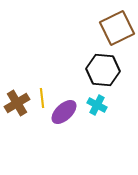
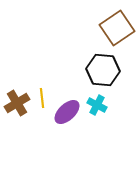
brown square: rotated 8 degrees counterclockwise
purple ellipse: moved 3 px right
